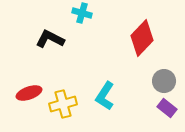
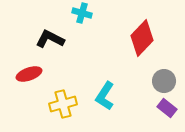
red ellipse: moved 19 px up
